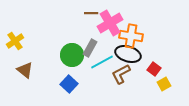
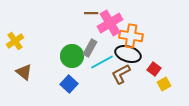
green circle: moved 1 px down
brown triangle: moved 1 px left, 2 px down
